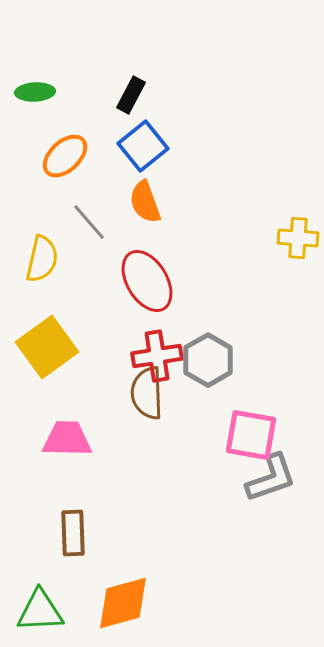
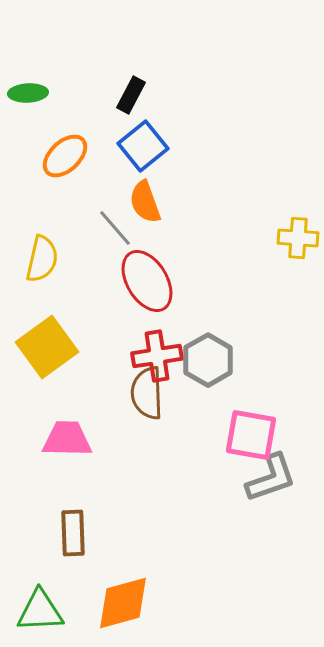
green ellipse: moved 7 px left, 1 px down
gray line: moved 26 px right, 6 px down
